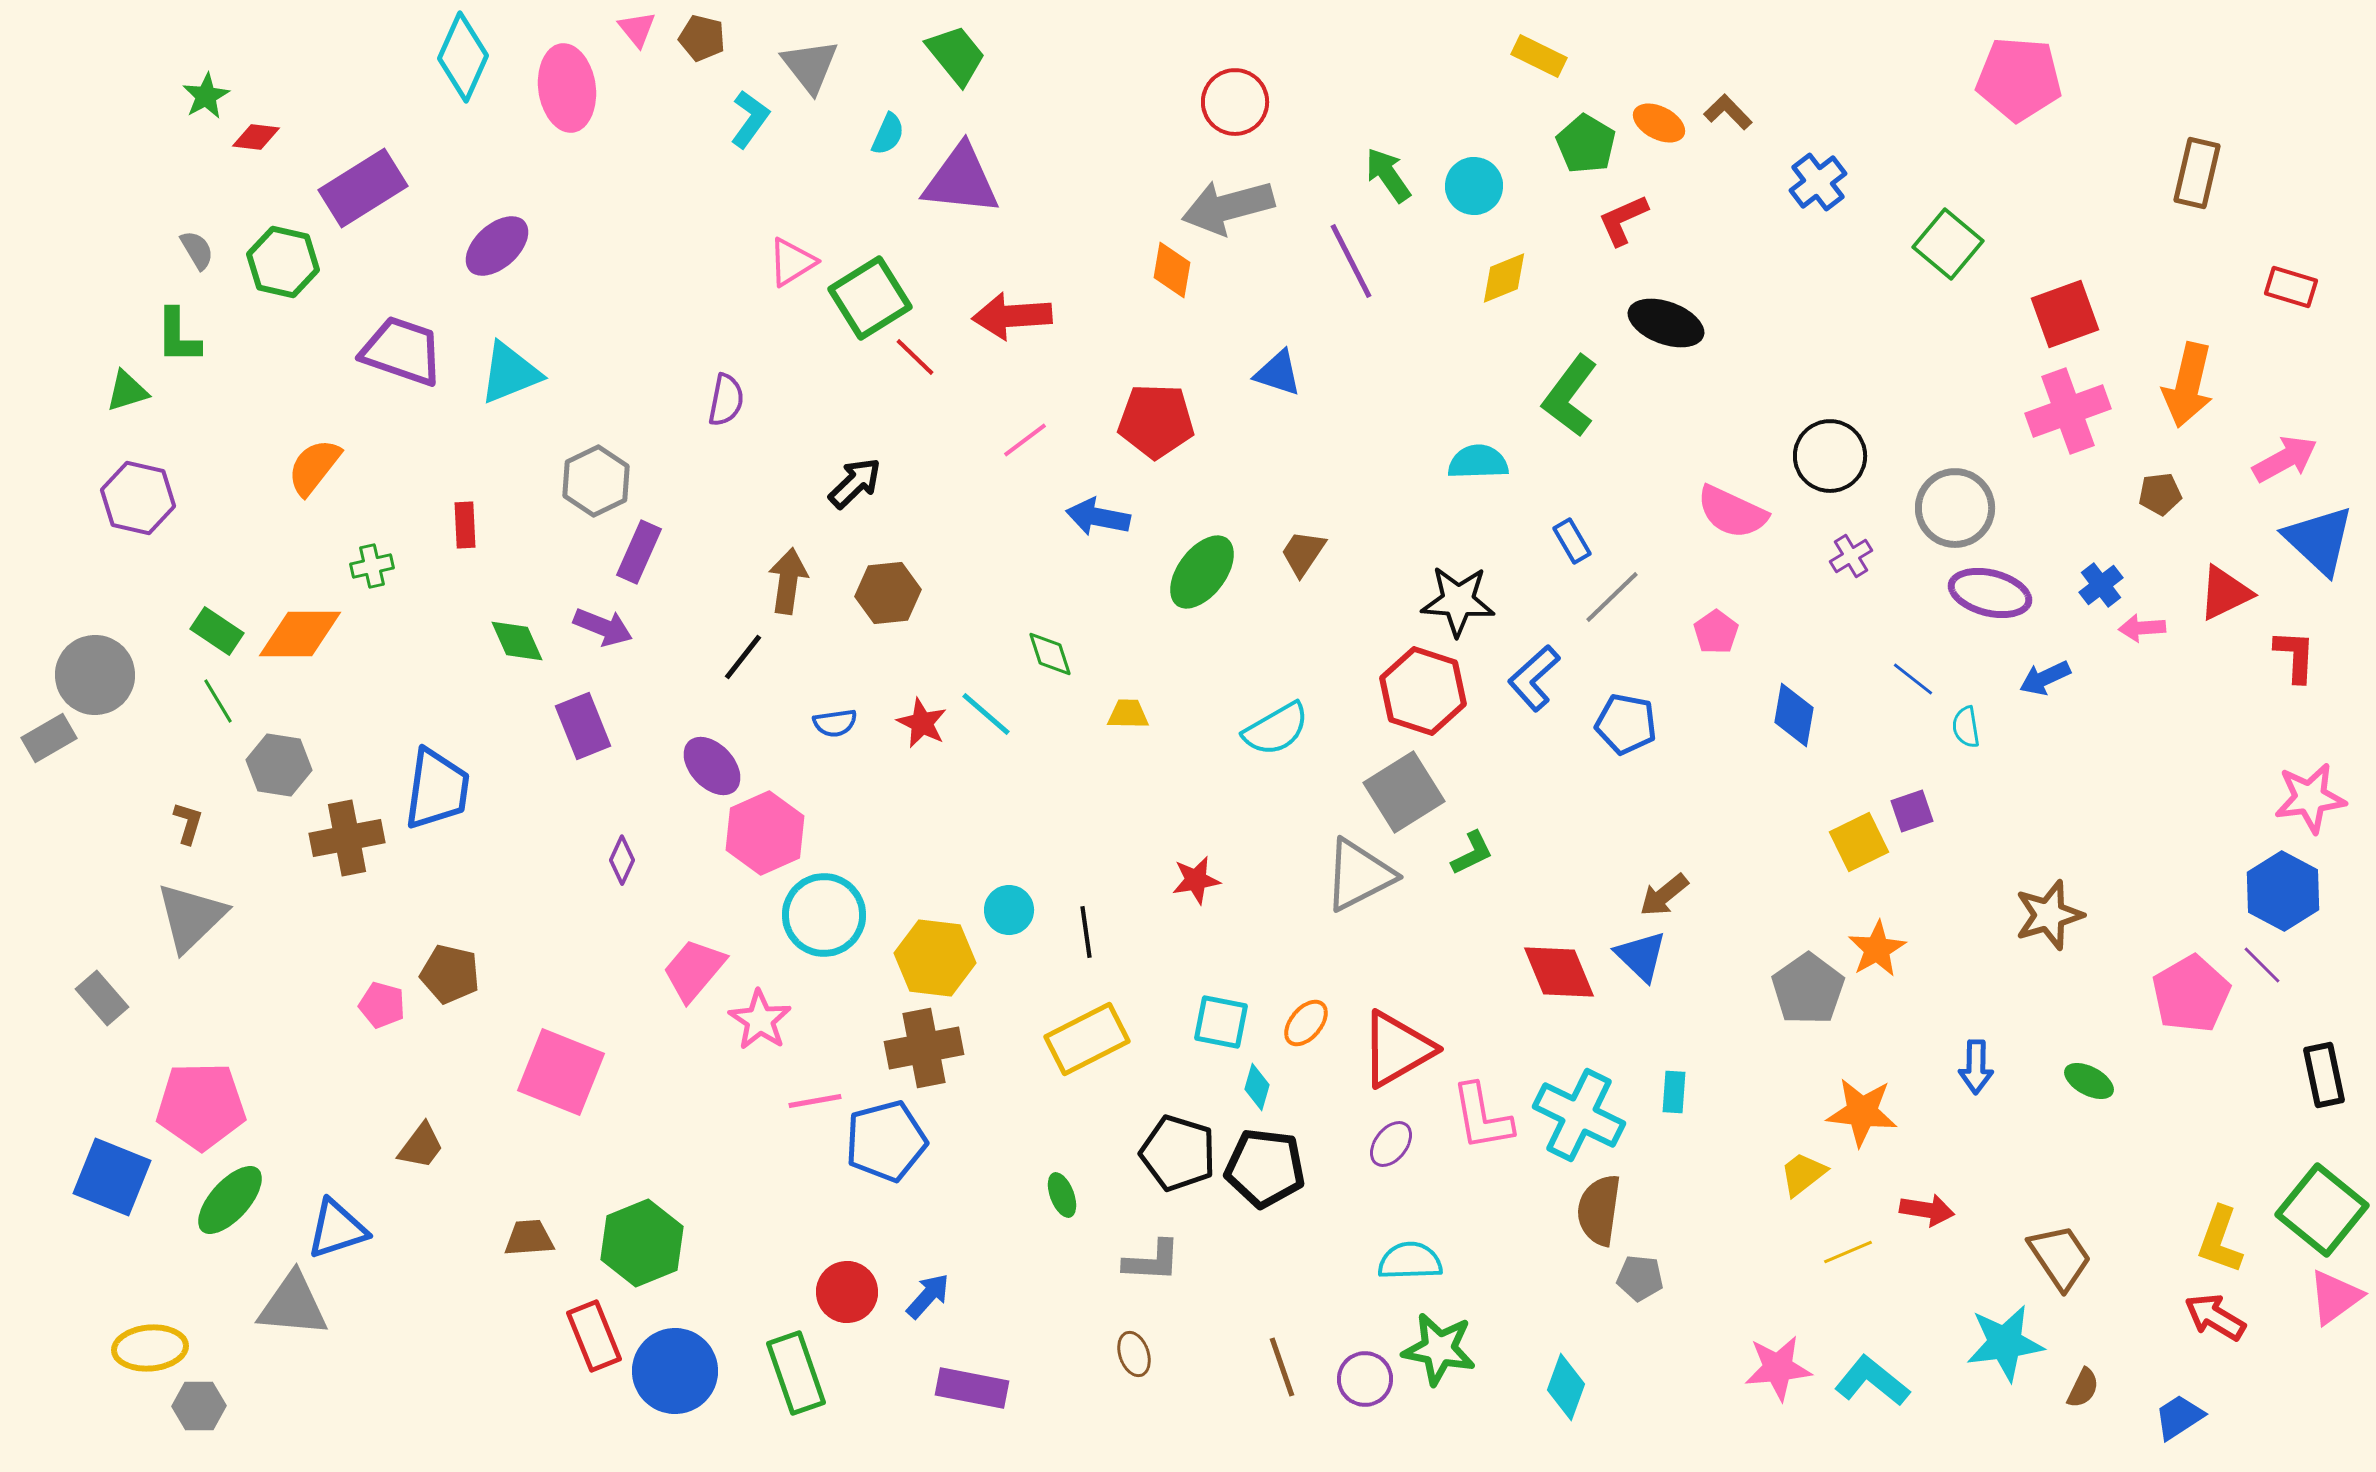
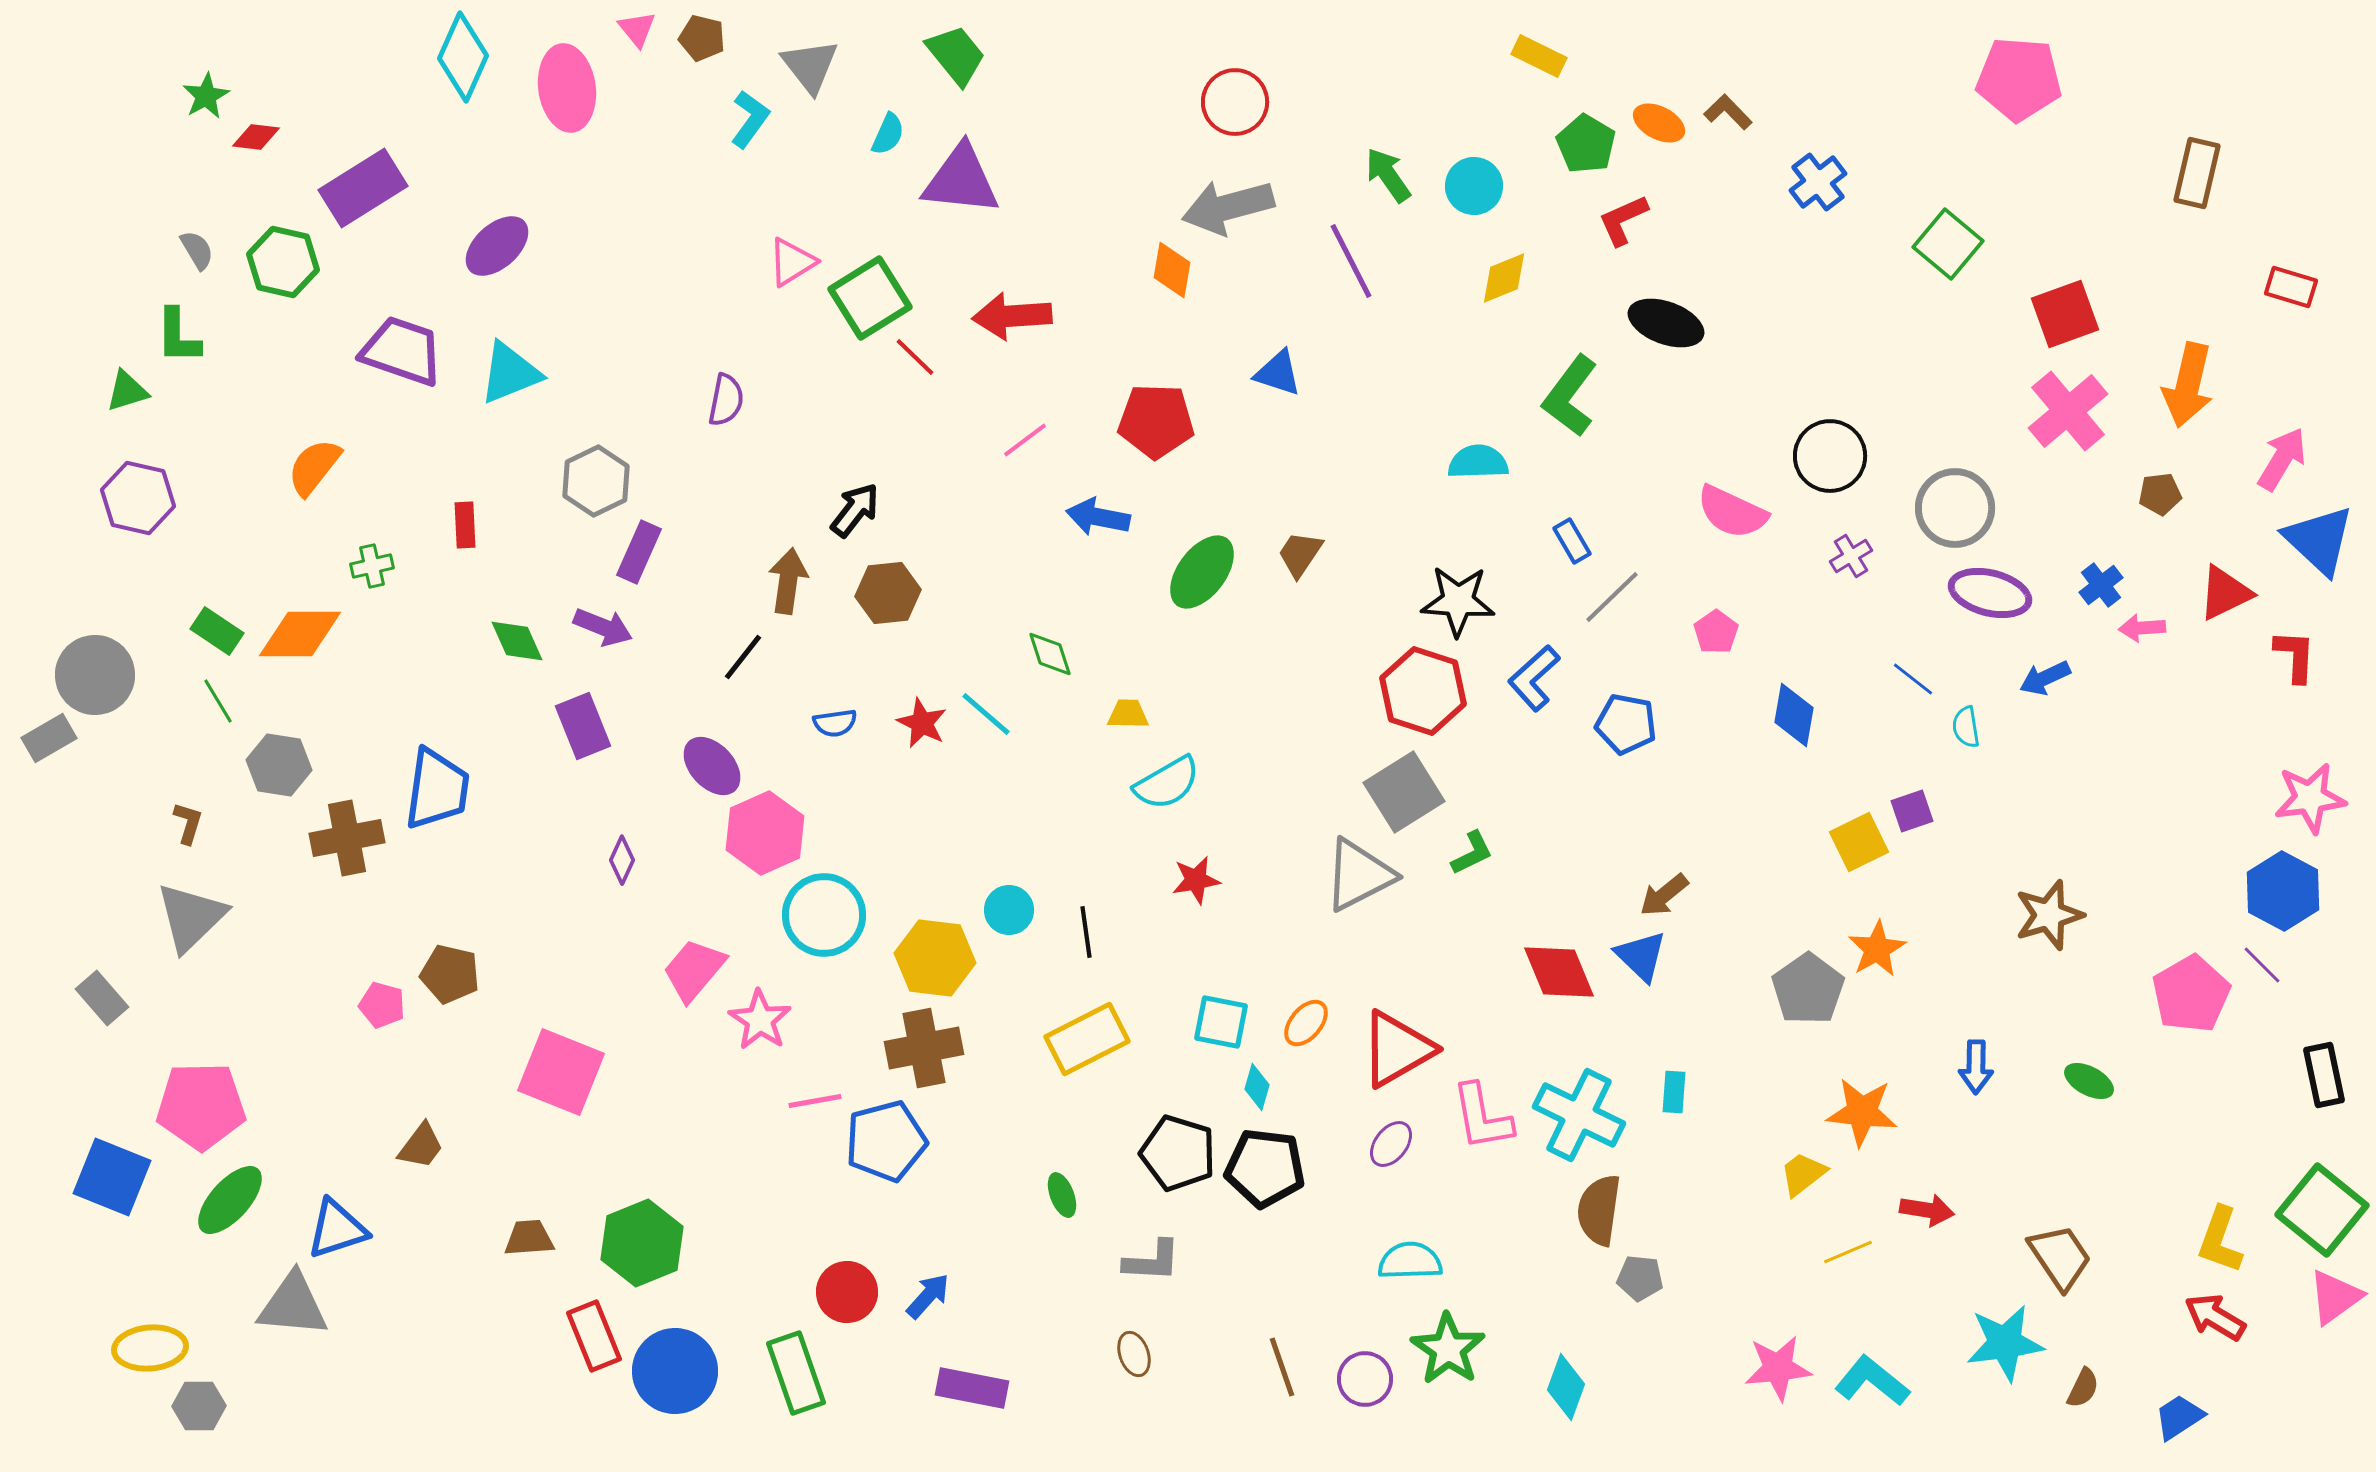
pink cross at (2068, 411): rotated 20 degrees counterclockwise
pink arrow at (2285, 459): moved 3 px left; rotated 30 degrees counterclockwise
black arrow at (855, 483): moved 27 px down; rotated 8 degrees counterclockwise
brown trapezoid at (1303, 553): moved 3 px left, 1 px down
cyan semicircle at (1276, 729): moved 109 px left, 54 px down
green star at (1439, 1349): moved 9 px right; rotated 24 degrees clockwise
